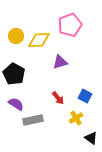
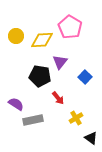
pink pentagon: moved 2 px down; rotated 20 degrees counterclockwise
yellow diamond: moved 3 px right
purple triangle: rotated 35 degrees counterclockwise
black pentagon: moved 26 px right, 2 px down; rotated 20 degrees counterclockwise
blue square: moved 19 px up; rotated 16 degrees clockwise
